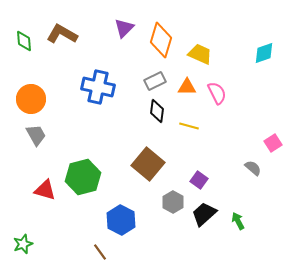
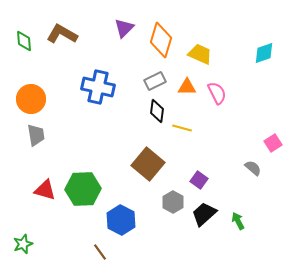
yellow line: moved 7 px left, 2 px down
gray trapezoid: rotated 20 degrees clockwise
green hexagon: moved 12 px down; rotated 12 degrees clockwise
